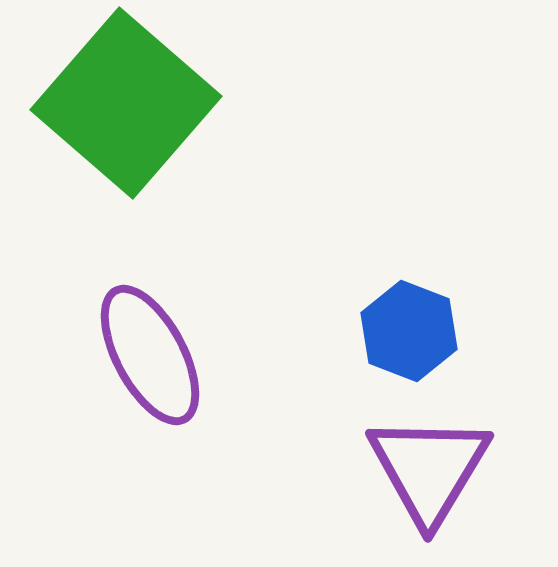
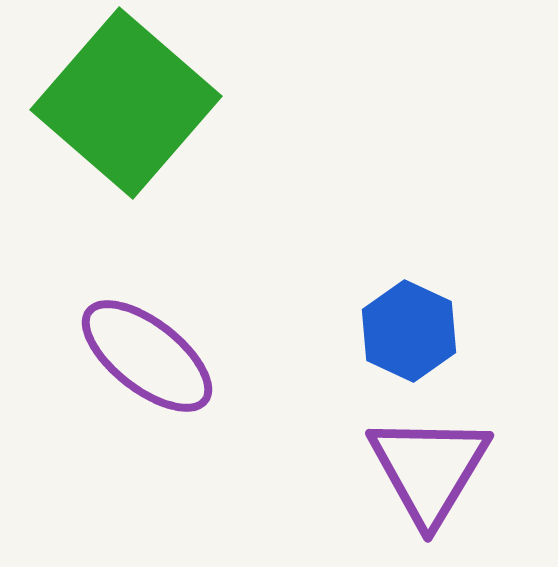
blue hexagon: rotated 4 degrees clockwise
purple ellipse: moved 3 px left, 1 px down; rotated 24 degrees counterclockwise
